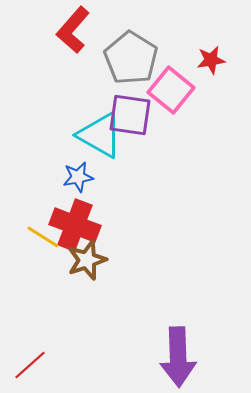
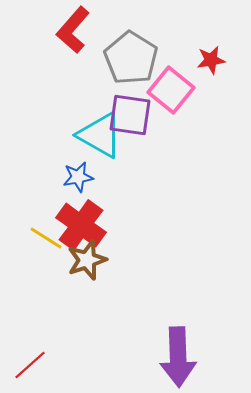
red cross: moved 6 px right; rotated 15 degrees clockwise
yellow line: moved 3 px right, 1 px down
